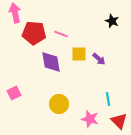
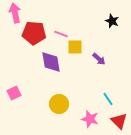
yellow square: moved 4 px left, 7 px up
cyan line: rotated 24 degrees counterclockwise
